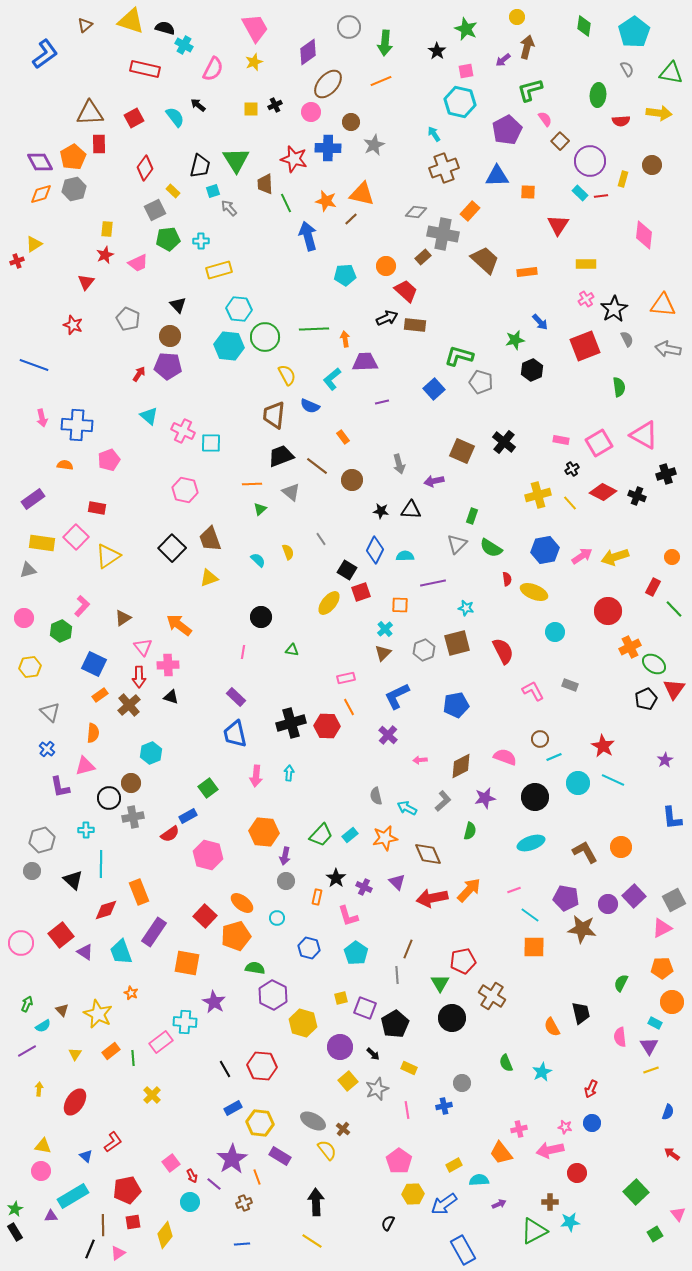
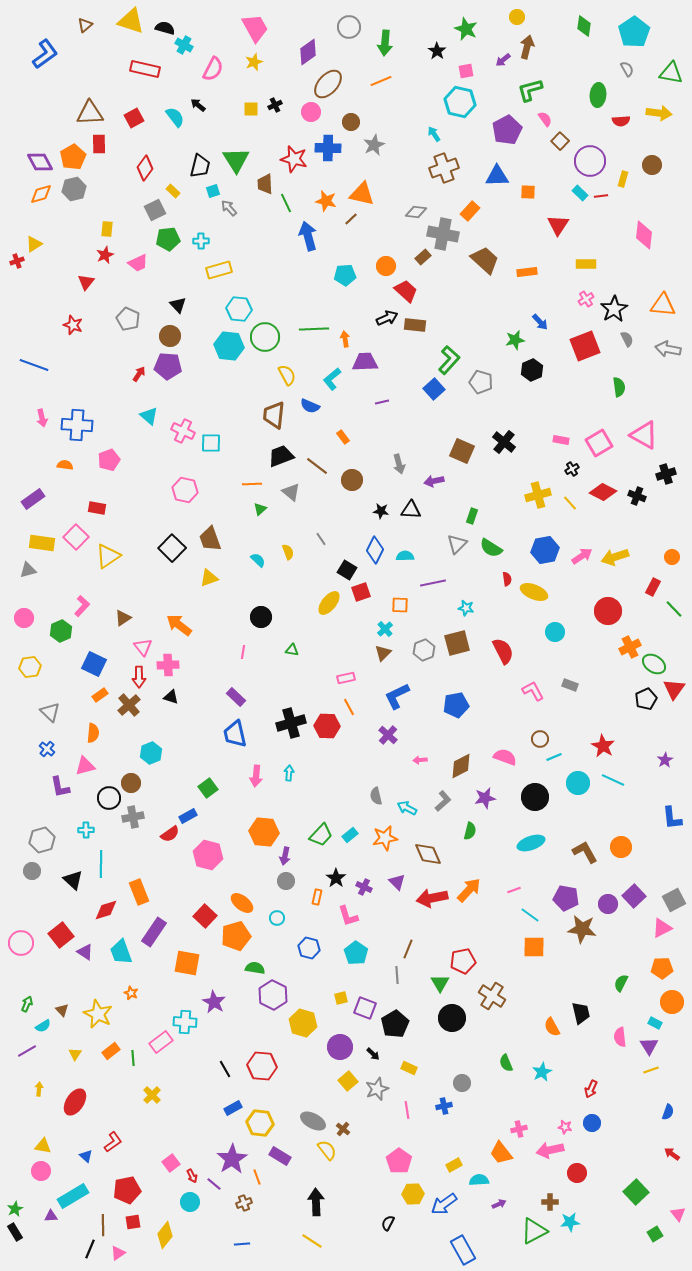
green L-shape at (459, 356): moved 10 px left, 4 px down; rotated 116 degrees clockwise
